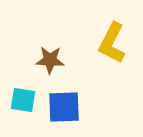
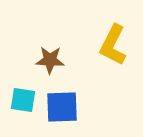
yellow L-shape: moved 1 px right, 2 px down
blue square: moved 2 px left
